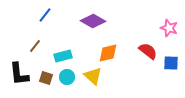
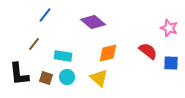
purple diamond: moved 1 px down; rotated 10 degrees clockwise
brown line: moved 1 px left, 2 px up
cyan rectangle: rotated 24 degrees clockwise
yellow triangle: moved 6 px right, 2 px down
